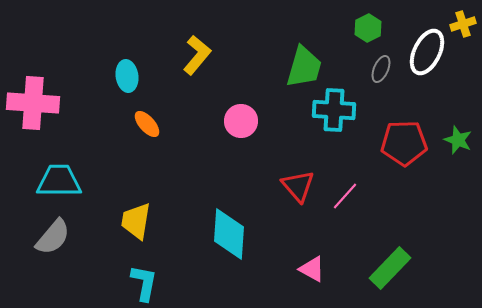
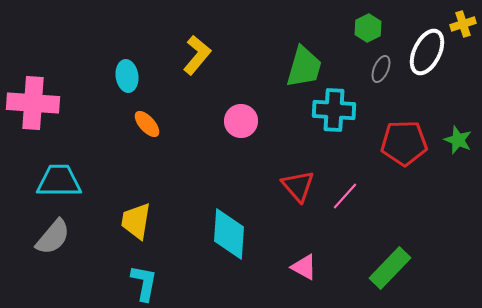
pink triangle: moved 8 px left, 2 px up
